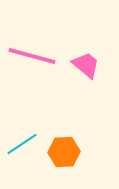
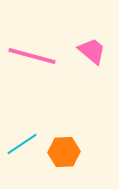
pink trapezoid: moved 6 px right, 14 px up
